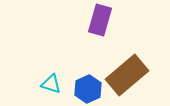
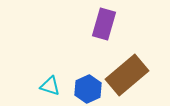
purple rectangle: moved 4 px right, 4 px down
cyan triangle: moved 1 px left, 2 px down
